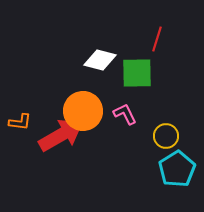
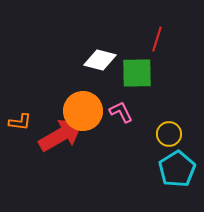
pink L-shape: moved 4 px left, 2 px up
yellow circle: moved 3 px right, 2 px up
